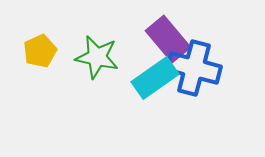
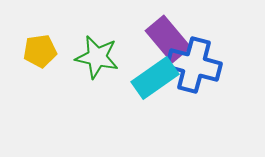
yellow pentagon: rotated 16 degrees clockwise
blue cross: moved 3 px up
